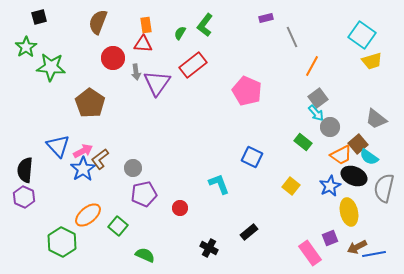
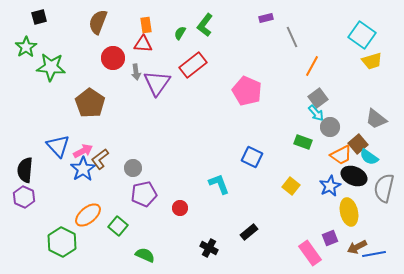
green rectangle at (303, 142): rotated 18 degrees counterclockwise
